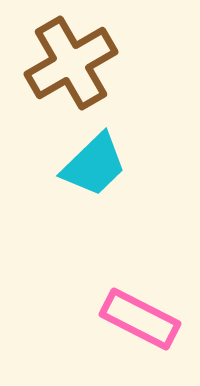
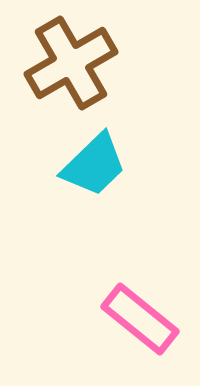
pink rectangle: rotated 12 degrees clockwise
